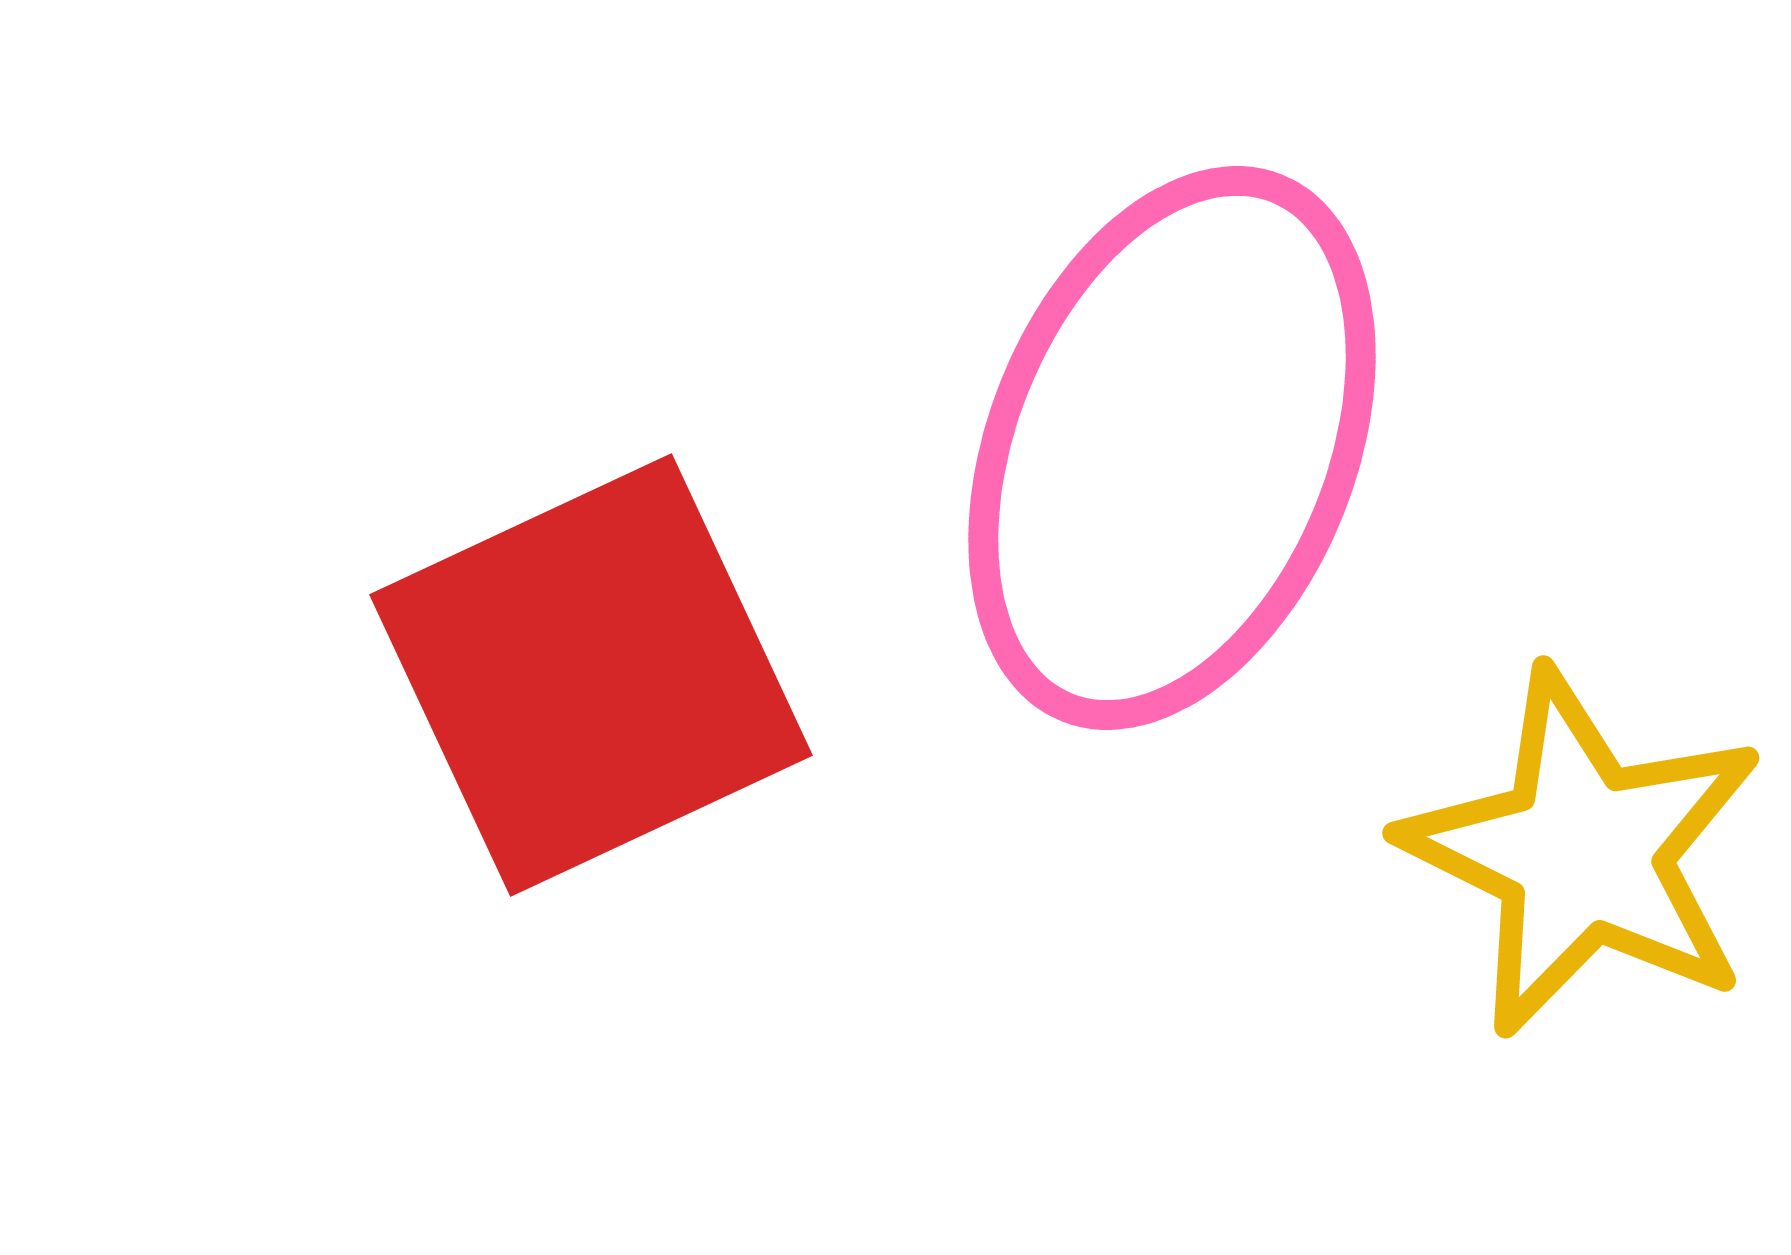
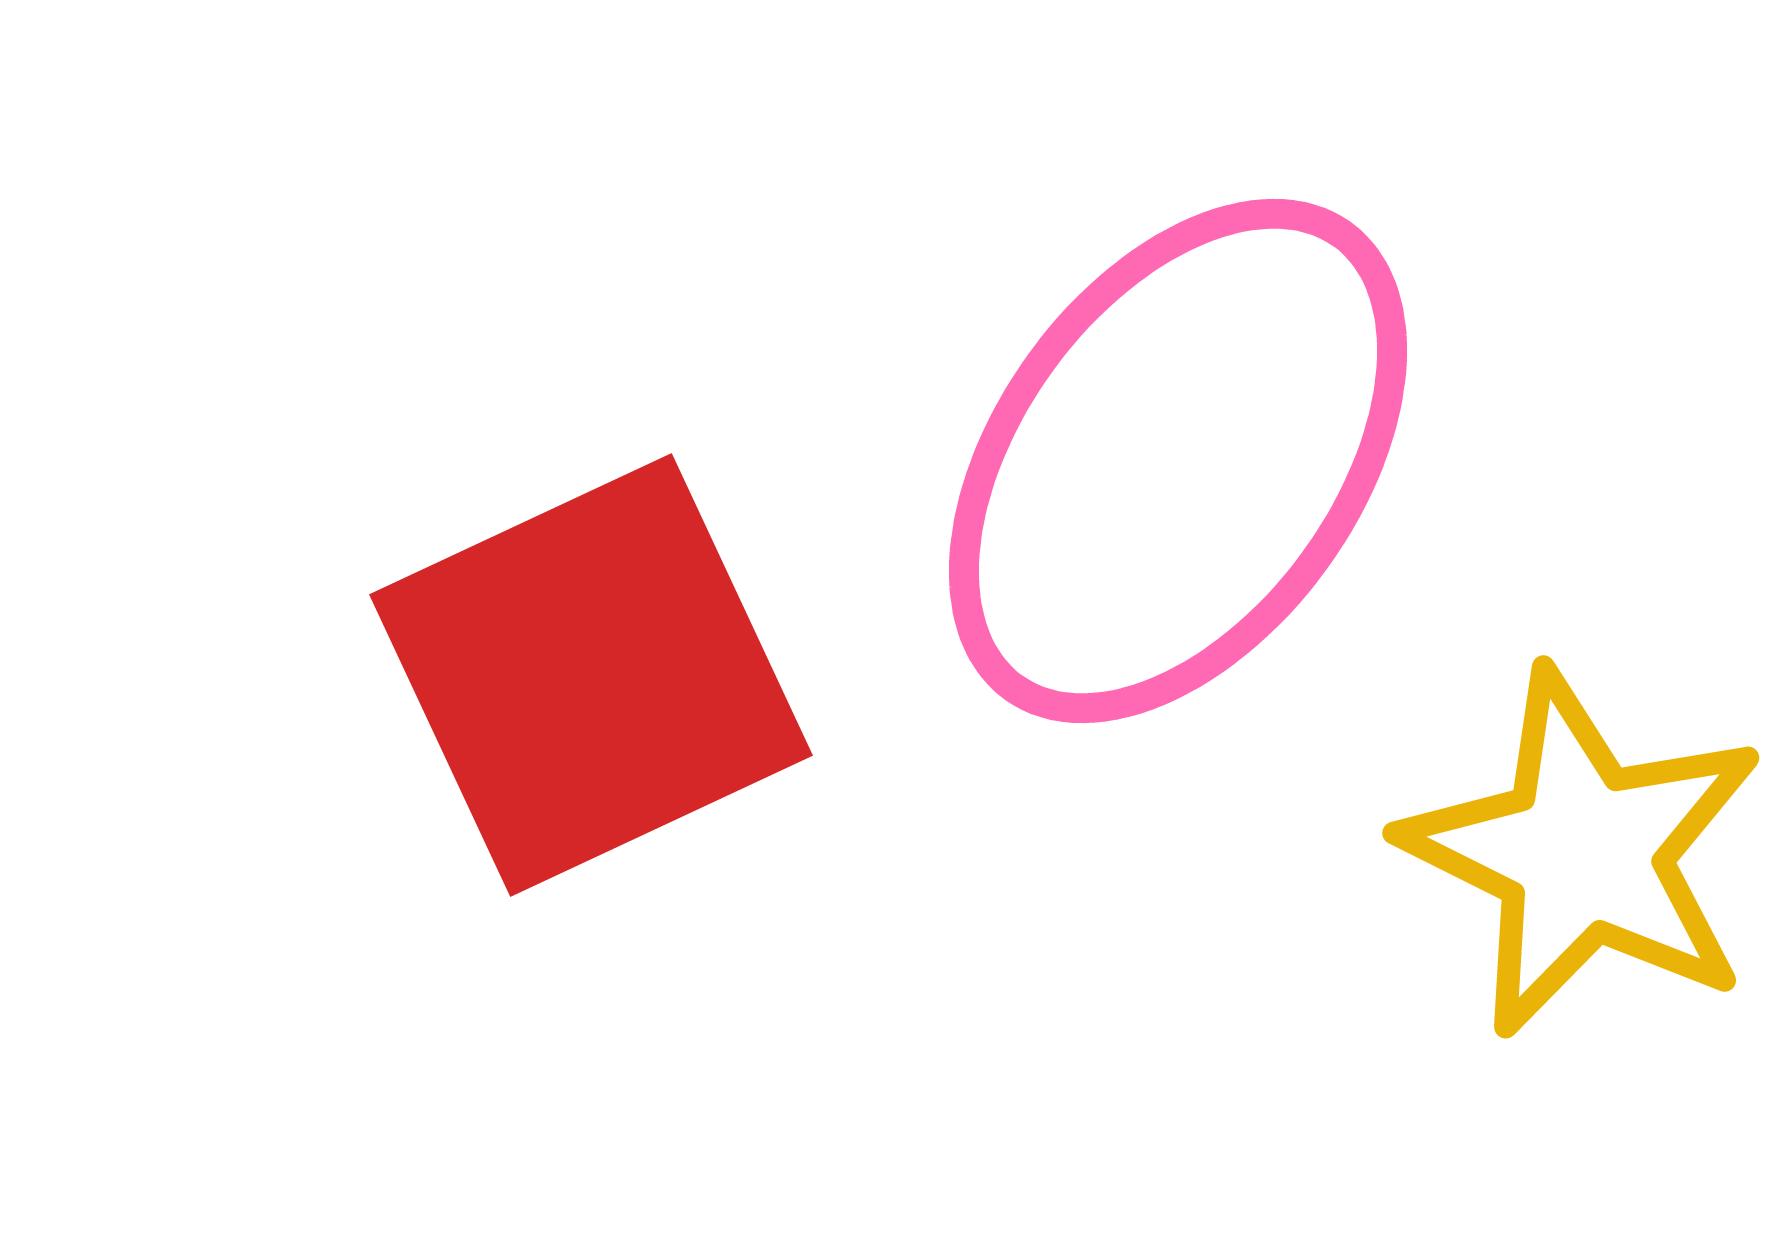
pink ellipse: moved 6 px right, 13 px down; rotated 14 degrees clockwise
